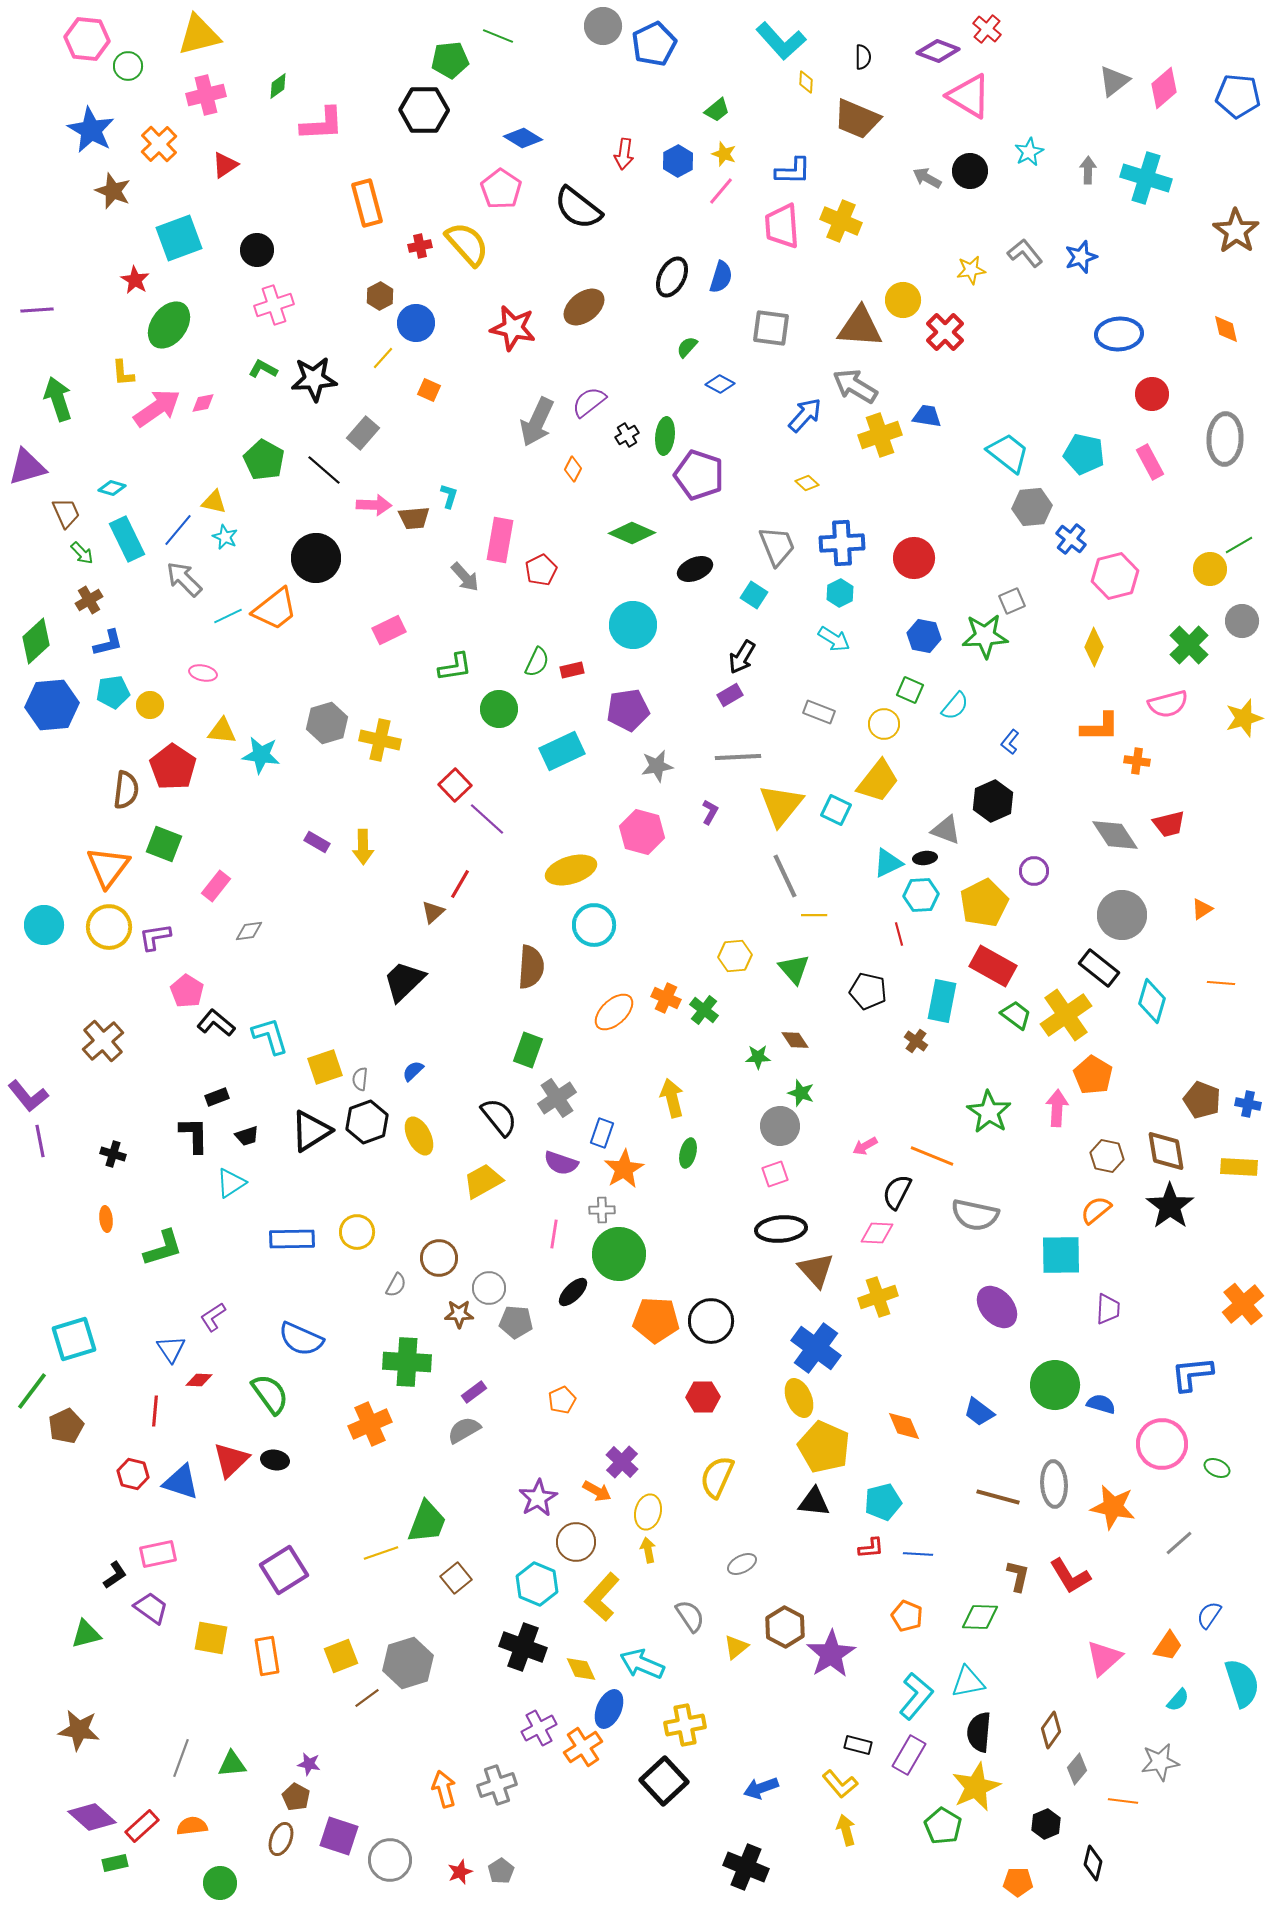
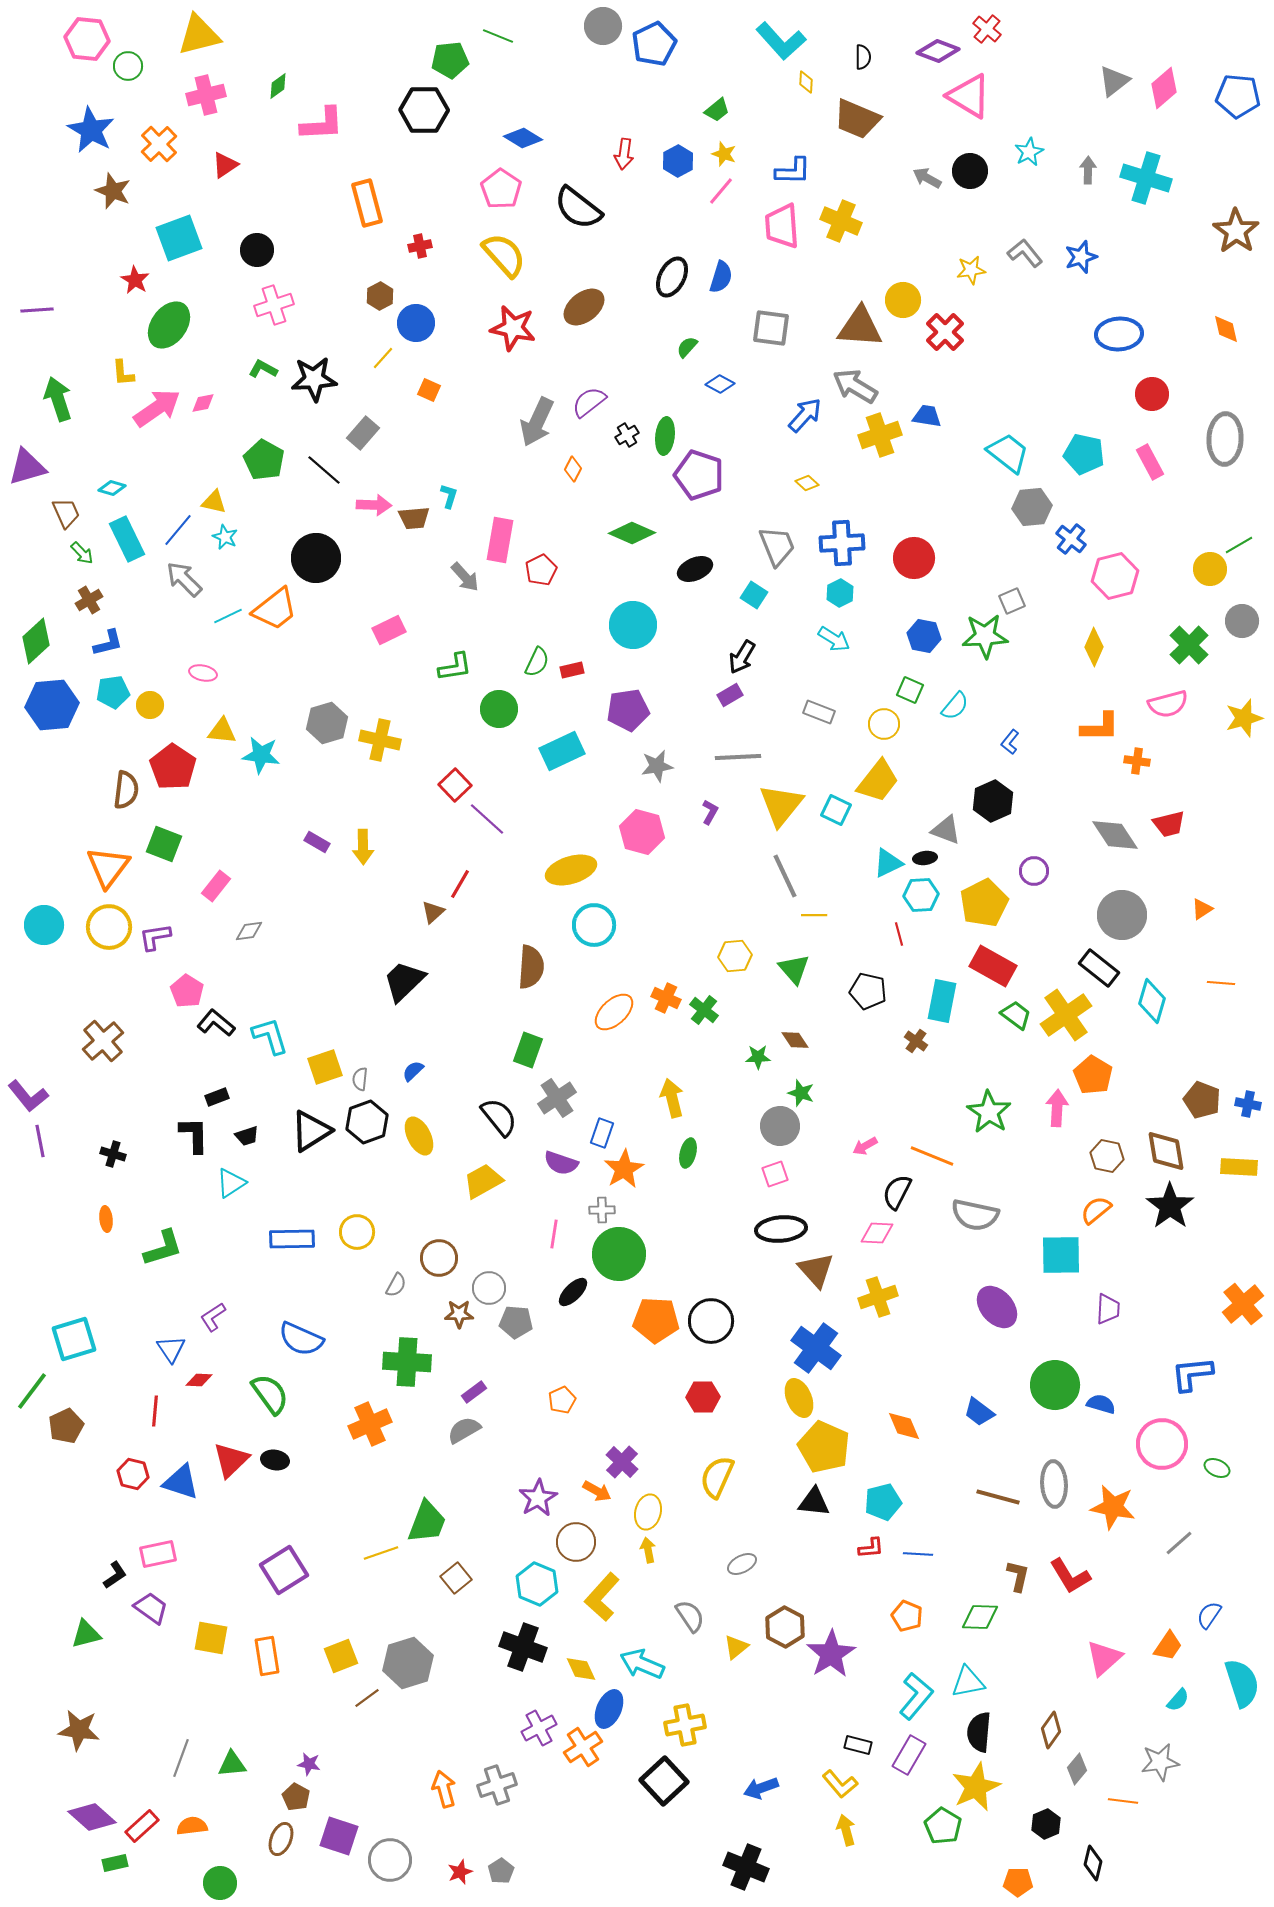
yellow semicircle at (467, 244): moved 37 px right, 11 px down
